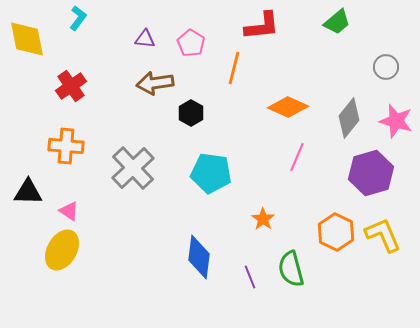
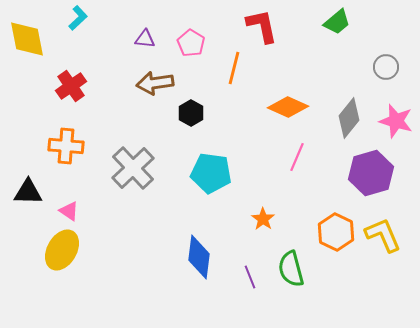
cyan L-shape: rotated 10 degrees clockwise
red L-shape: rotated 96 degrees counterclockwise
